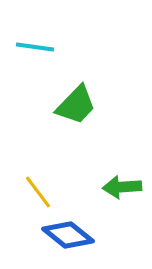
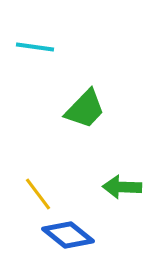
green trapezoid: moved 9 px right, 4 px down
green arrow: rotated 6 degrees clockwise
yellow line: moved 2 px down
